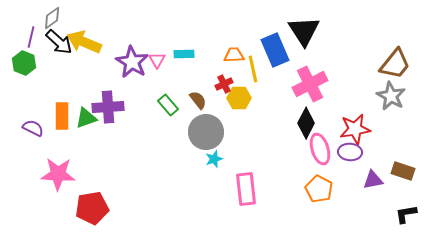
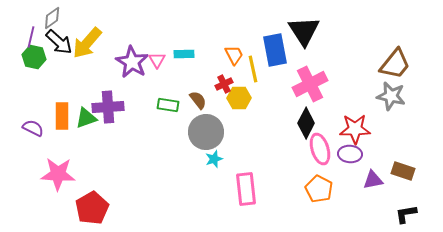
yellow arrow: moved 3 px right, 1 px down; rotated 72 degrees counterclockwise
blue rectangle: rotated 12 degrees clockwise
orange trapezoid: rotated 65 degrees clockwise
green hexagon: moved 10 px right, 6 px up; rotated 10 degrees counterclockwise
gray star: rotated 16 degrees counterclockwise
green rectangle: rotated 40 degrees counterclockwise
red star: rotated 8 degrees clockwise
purple ellipse: moved 2 px down
red pentagon: rotated 20 degrees counterclockwise
